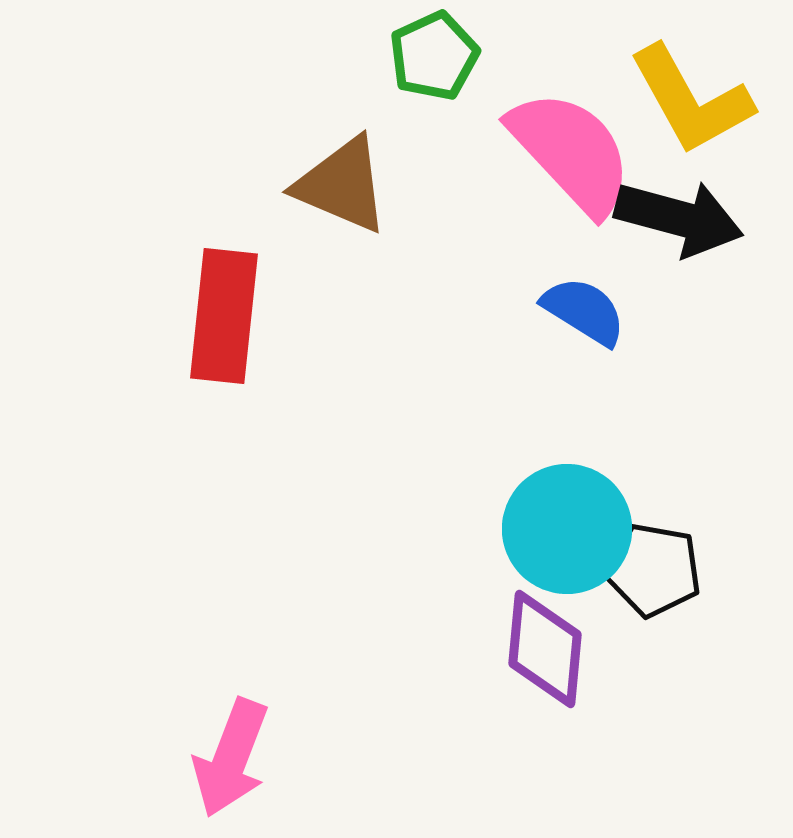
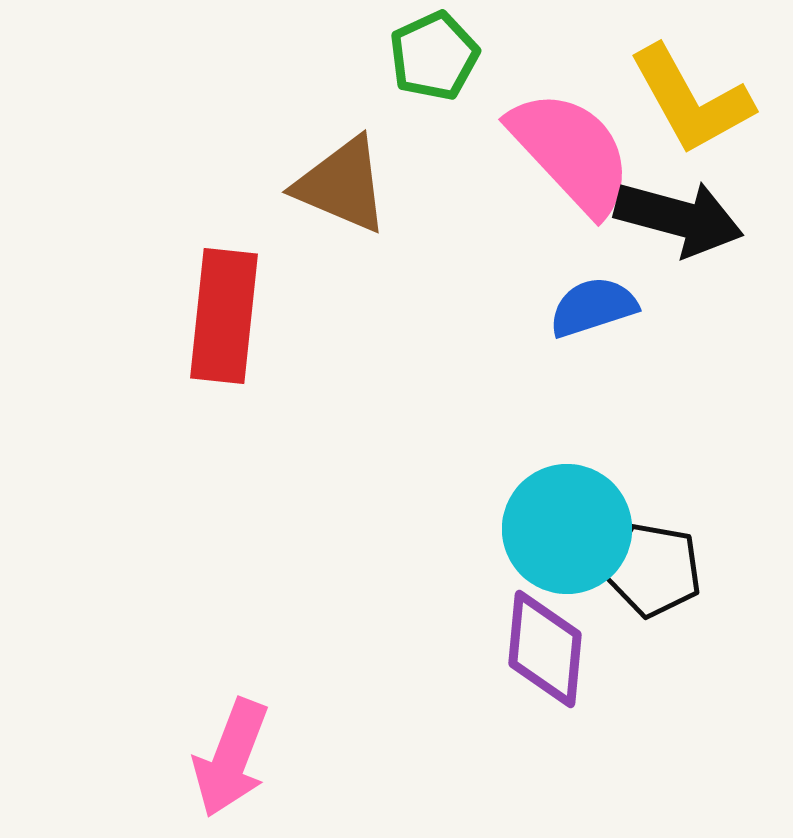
blue semicircle: moved 9 px right, 4 px up; rotated 50 degrees counterclockwise
